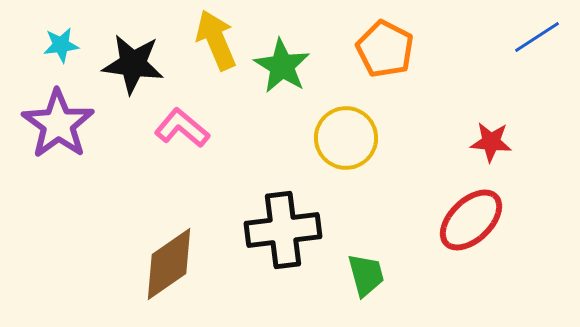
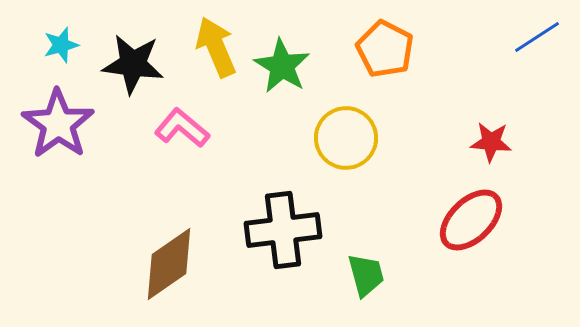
yellow arrow: moved 7 px down
cyan star: rotated 9 degrees counterclockwise
